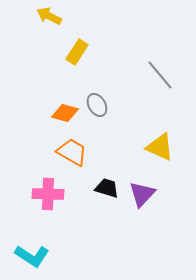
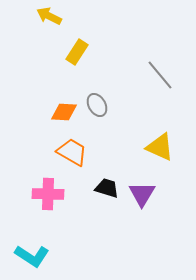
orange diamond: moved 1 px left, 1 px up; rotated 12 degrees counterclockwise
purple triangle: rotated 12 degrees counterclockwise
